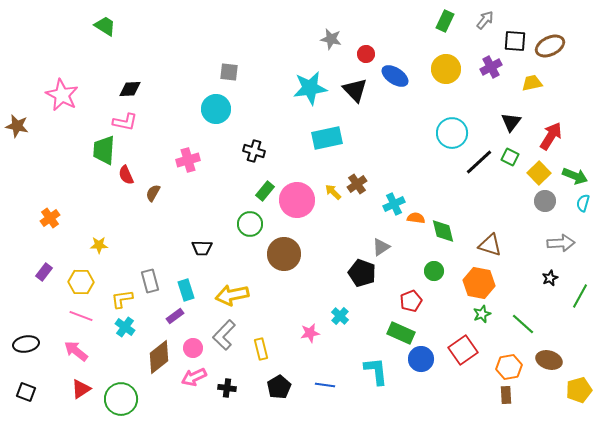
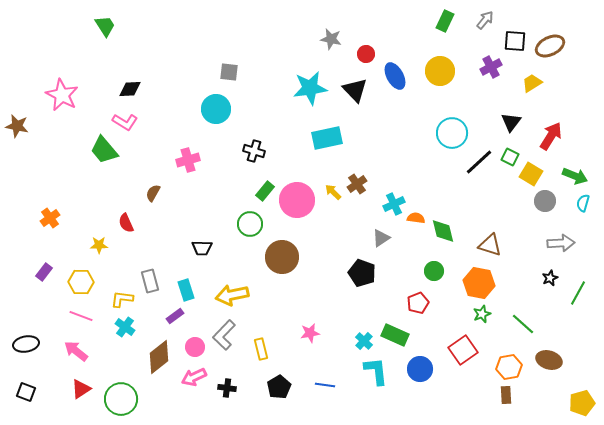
green trapezoid at (105, 26): rotated 25 degrees clockwise
yellow circle at (446, 69): moved 6 px left, 2 px down
blue ellipse at (395, 76): rotated 28 degrees clockwise
yellow trapezoid at (532, 83): rotated 20 degrees counterclockwise
pink L-shape at (125, 122): rotated 20 degrees clockwise
green trapezoid at (104, 150): rotated 44 degrees counterclockwise
yellow square at (539, 173): moved 8 px left, 1 px down; rotated 15 degrees counterclockwise
red semicircle at (126, 175): moved 48 px down
gray triangle at (381, 247): moved 9 px up
brown circle at (284, 254): moved 2 px left, 3 px down
green line at (580, 296): moved 2 px left, 3 px up
yellow L-shape at (122, 299): rotated 15 degrees clockwise
red pentagon at (411, 301): moved 7 px right, 2 px down
cyan cross at (340, 316): moved 24 px right, 25 px down
green rectangle at (401, 333): moved 6 px left, 2 px down
pink circle at (193, 348): moved 2 px right, 1 px up
blue circle at (421, 359): moved 1 px left, 10 px down
yellow pentagon at (579, 390): moved 3 px right, 13 px down
